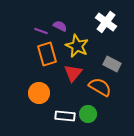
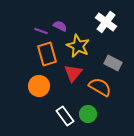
yellow star: moved 1 px right
gray rectangle: moved 1 px right, 1 px up
orange circle: moved 7 px up
white rectangle: rotated 48 degrees clockwise
